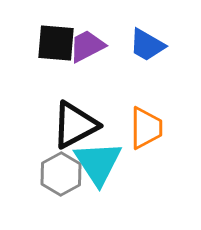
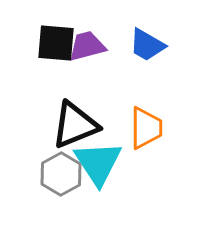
purple trapezoid: rotated 12 degrees clockwise
black triangle: rotated 6 degrees clockwise
